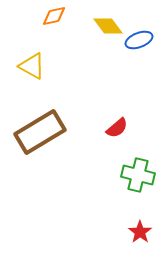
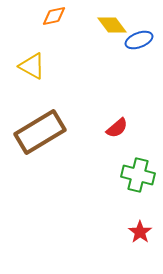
yellow diamond: moved 4 px right, 1 px up
